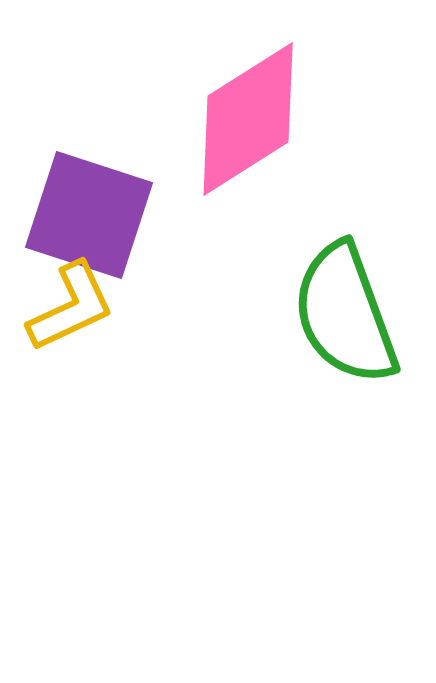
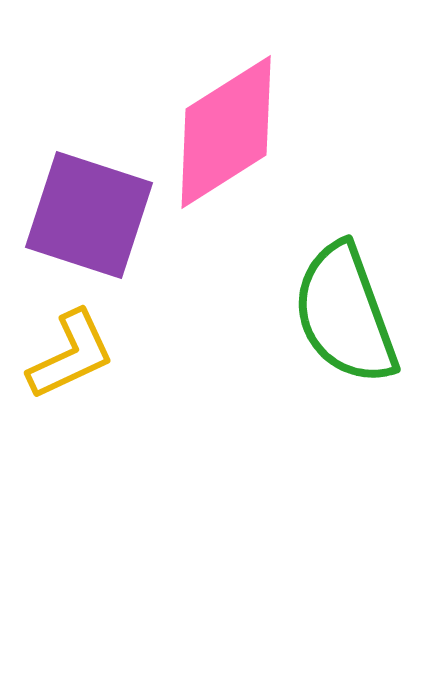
pink diamond: moved 22 px left, 13 px down
yellow L-shape: moved 48 px down
